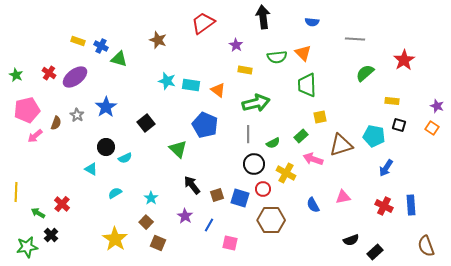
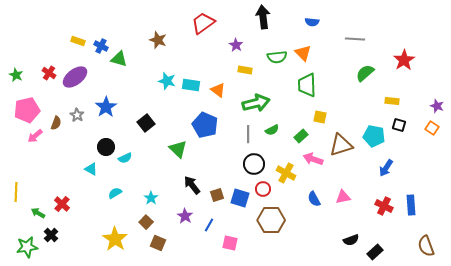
yellow square at (320, 117): rotated 24 degrees clockwise
green semicircle at (273, 143): moved 1 px left, 13 px up
blue semicircle at (313, 205): moved 1 px right, 6 px up
